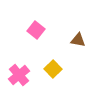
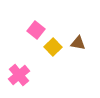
brown triangle: moved 3 px down
yellow square: moved 22 px up
